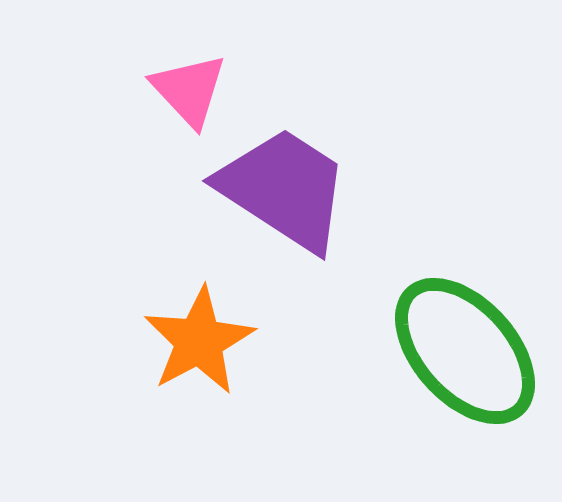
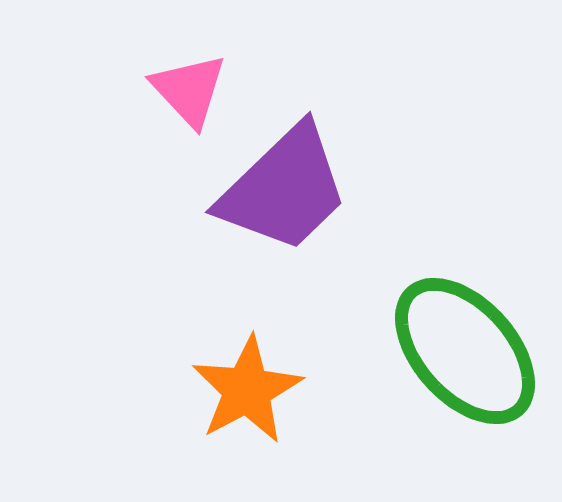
purple trapezoid: rotated 103 degrees clockwise
orange star: moved 48 px right, 49 px down
